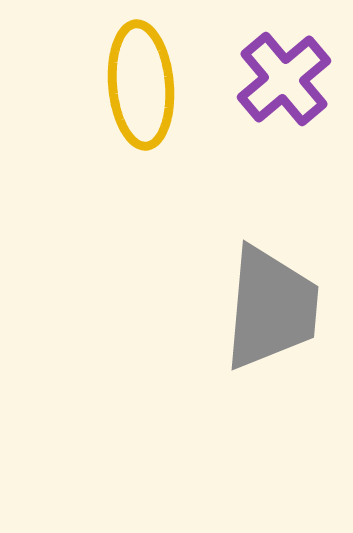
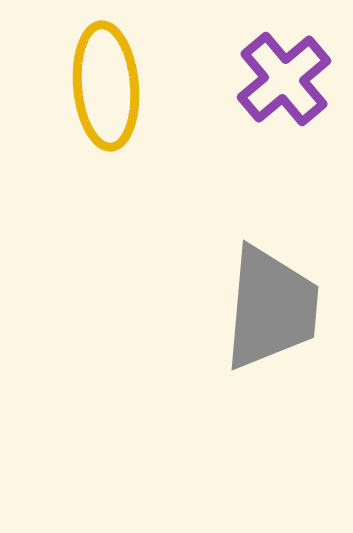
yellow ellipse: moved 35 px left, 1 px down
